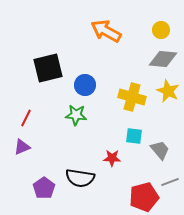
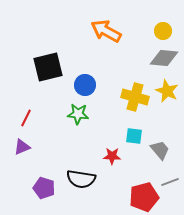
yellow circle: moved 2 px right, 1 px down
gray diamond: moved 1 px right, 1 px up
black square: moved 1 px up
yellow star: moved 1 px left
yellow cross: moved 3 px right
green star: moved 2 px right, 1 px up
red star: moved 2 px up
black semicircle: moved 1 px right, 1 px down
purple pentagon: rotated 20 degrees counterclockwise
